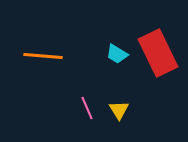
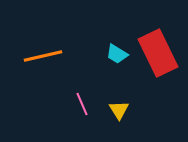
orange line: rotated 18 degrees counterclockwise
pink line: moved 5 px left, 4 px up
